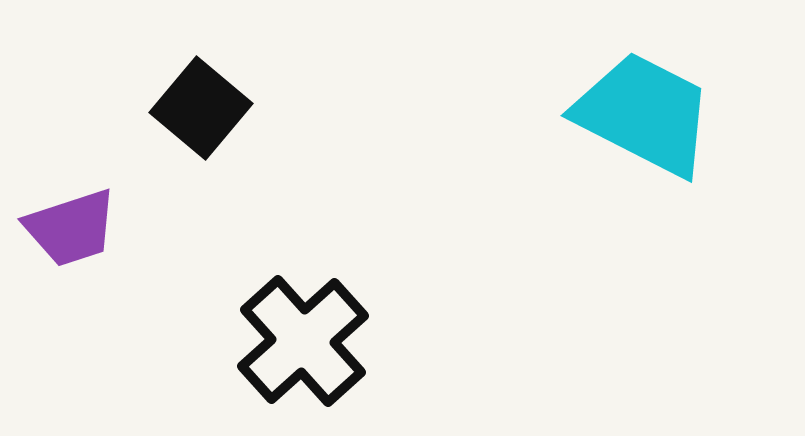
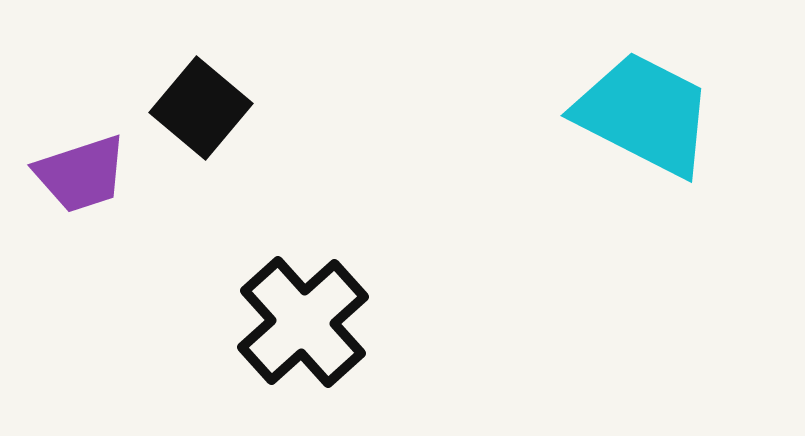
purple trapezoid: moved 10 px right, 54 px up
black cross: moved 19 px up
